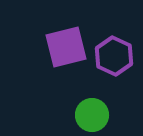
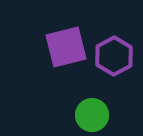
purple hexagon: rotated 6 degrees clockwise
